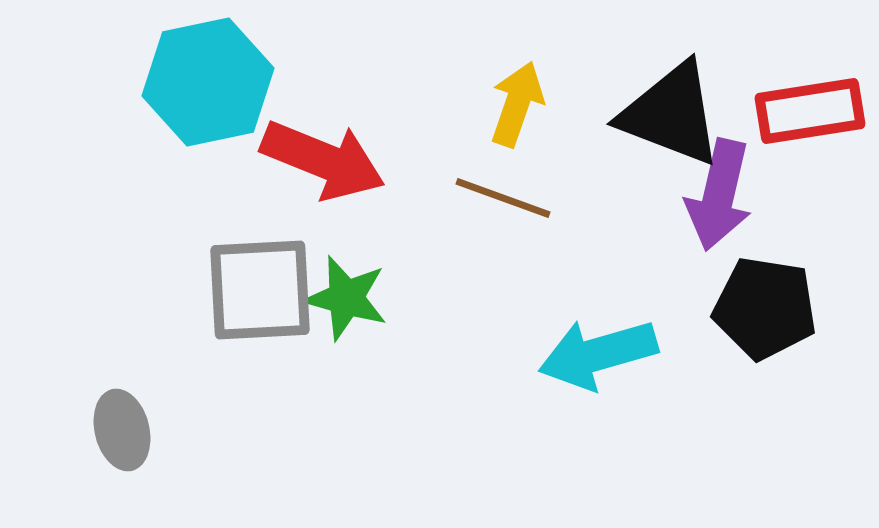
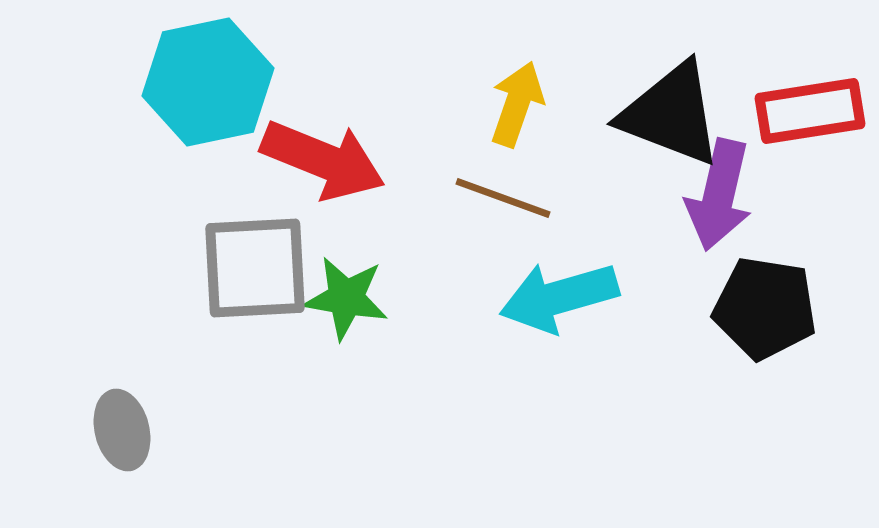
gray square: moved 5 px left, 22 px up
green star: rotated 6 degrees counterclockwise
cyan arrow: moved 39 px left, 57 px up
